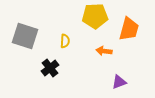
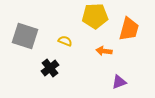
yellow semicircle: rotated 72 degrees counterclockwise
